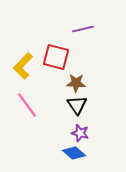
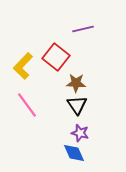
red square: rotated 24 degrees clockwise
blue diamond: rotated 25 degrees clockwise
